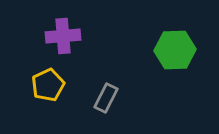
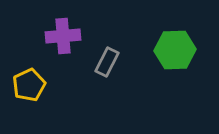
yellow pentagon: moved 19 px left
gray rectangle: moved 1 px right, 36 px up
